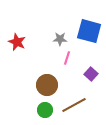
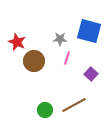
brown circle: moved 13 px left, 24 px up
